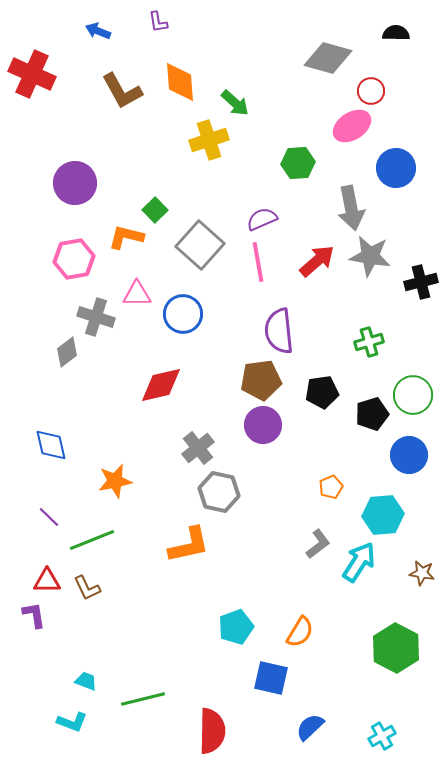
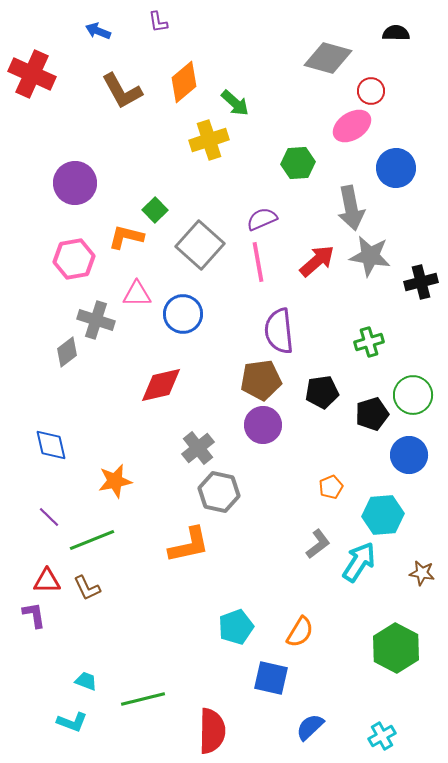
orange diamond at (180, 82): moved 4 px right; rotated 54 degrees clockwise
gray cross at (96, 317): moved 3 px down
